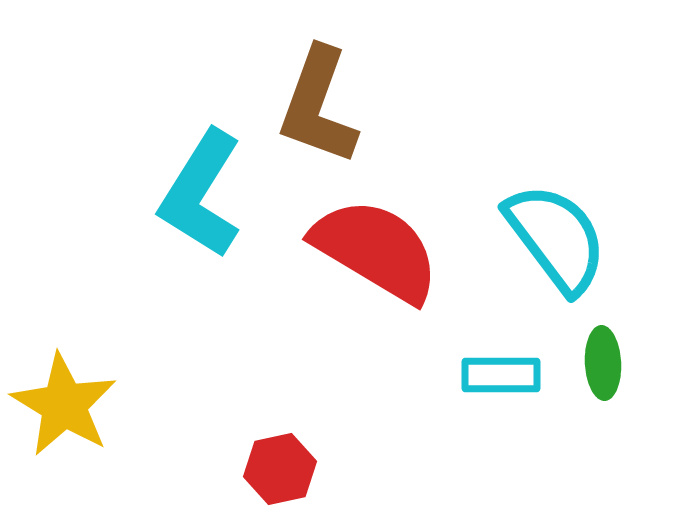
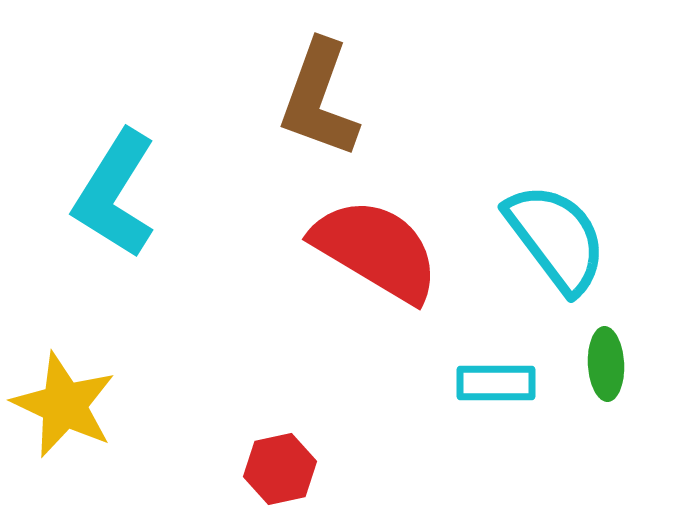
brown L-shape: moved 1 px right, 7 px up
cyan L-shape: moved 86 px left
green ellipse: moved 3 px right, 1 px down
cyan rectangle: moved 5 px left, 8 px down
yellow star: rotated 6 degrees counterclockwise
